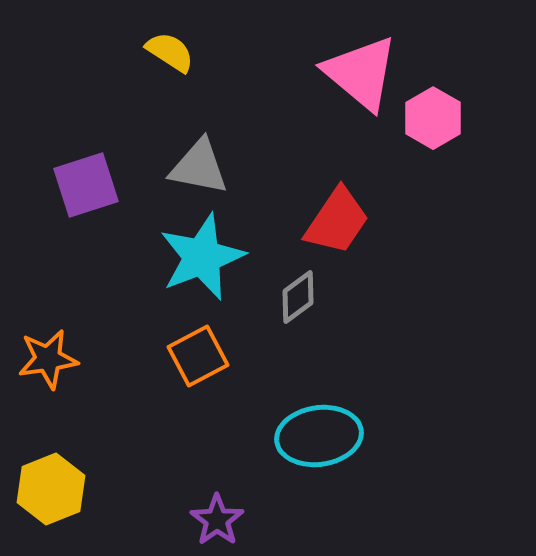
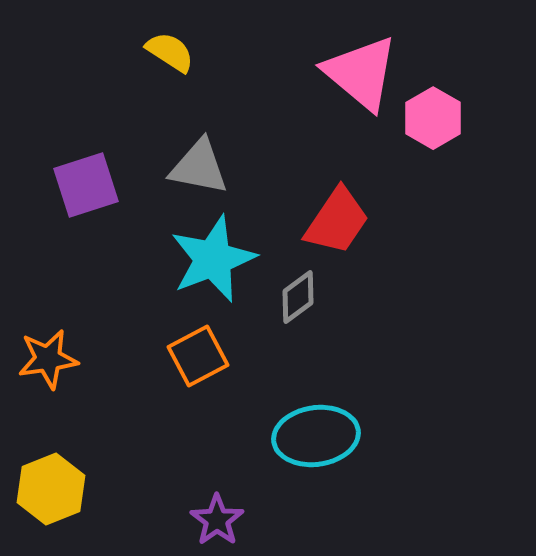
cyan star: moved 11 px right, 2 px down
cyan ellipse: moved 3 px left
